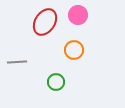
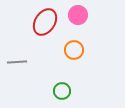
green circle: moved 6 px right, 9 px down
